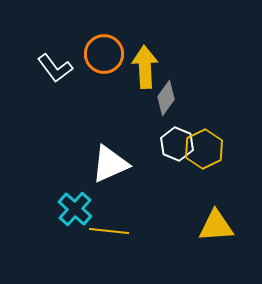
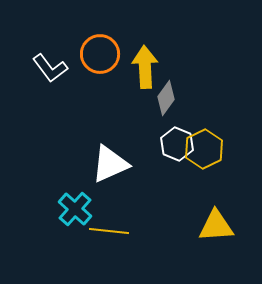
orange circle: moved 4 px left
white L-shape: moved 5 px left
